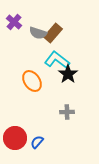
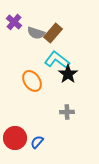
gray semicircle: moved 2 px left
